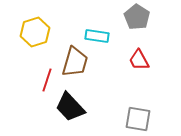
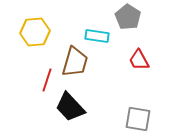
gray pentagon: moved 9 px left
yellow hexagon: rotated 12 degrees clockwise
